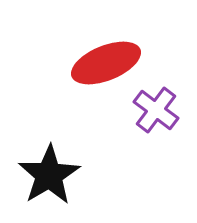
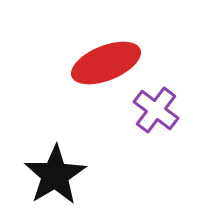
black star: moved 6 px right
